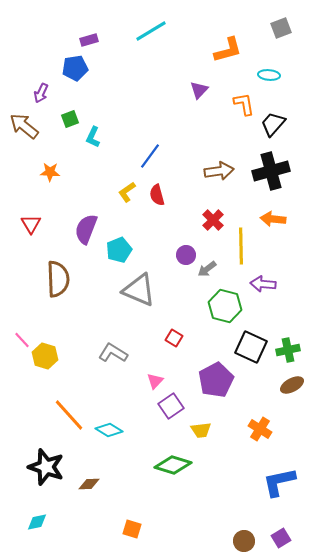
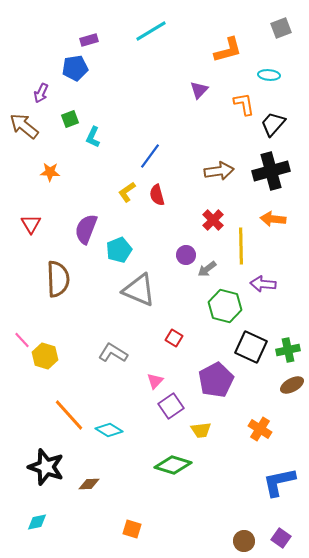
purple square at (281, 538): rotated 24 degrees counterclockwise
